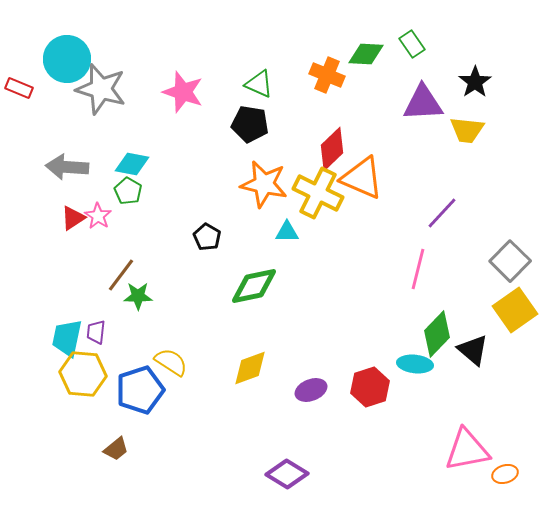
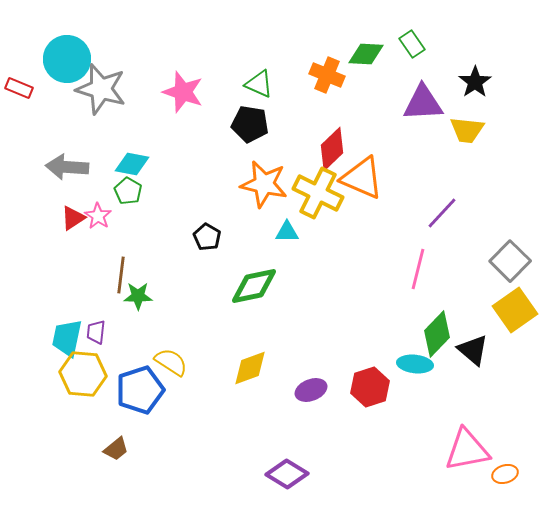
brown line at (121, 275): rotated 30 degrees counterclockwise
